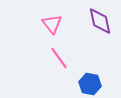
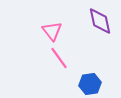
pink triangle: moved 7 px down
blue hexagon: rotated 20 degrees counterclockwise
